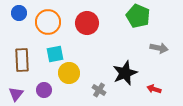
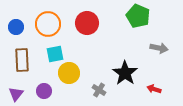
blue circle: moved 3 px left, 14 px down
orange circle: moved 2 px down
black star: rotated 15 degrees counterclockwise
purple circle: moved 1 px down
